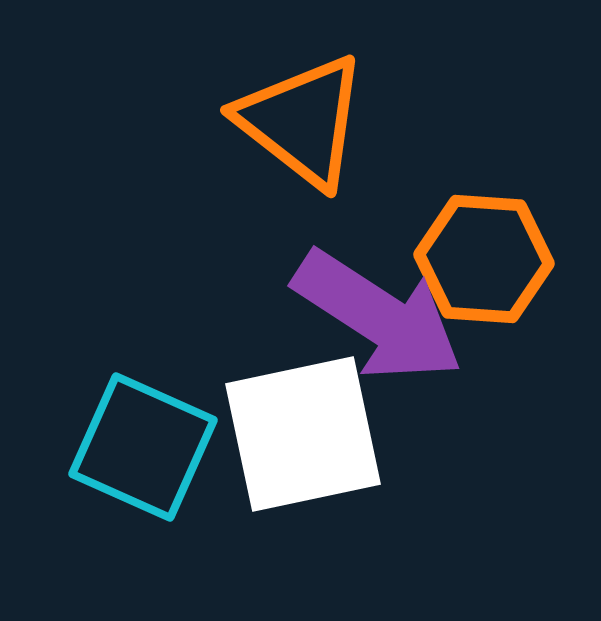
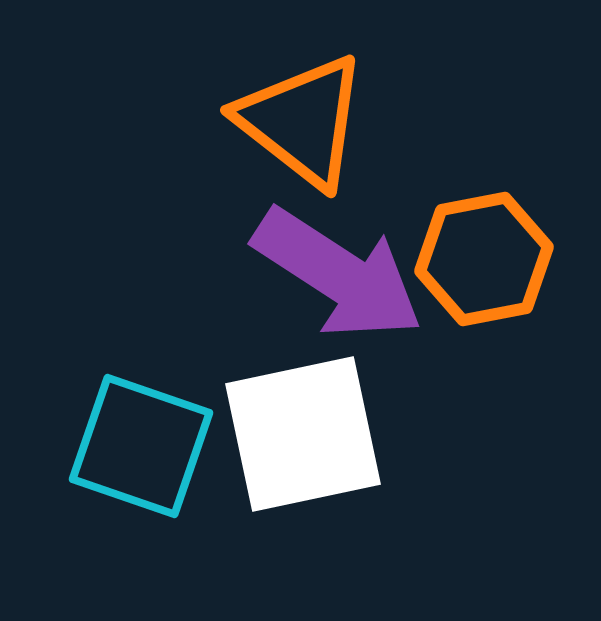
orange hexagon: rotated 15 degrees counterclockwise
purple arrow: moved 40 px left, 42 px up
cyan square: moved 2 px left, 1 px up; rotated 5 degrees counterclockwise
